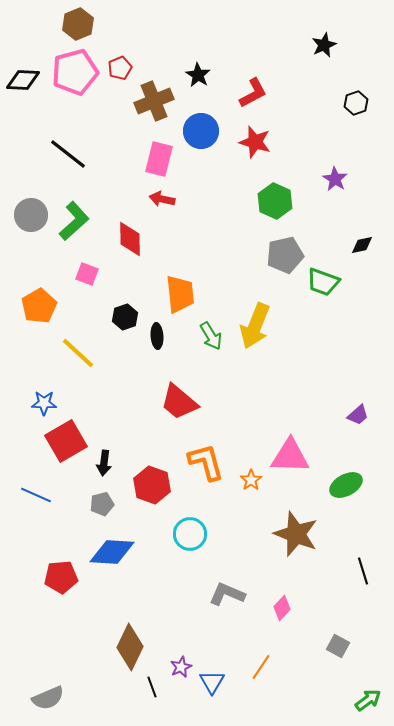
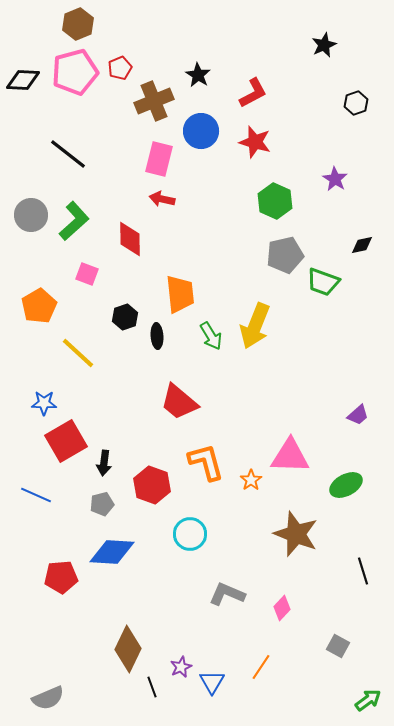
brown diamond at (130, 647): moved 2 px left, 2 px down
